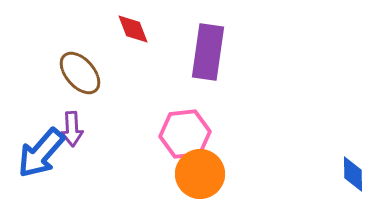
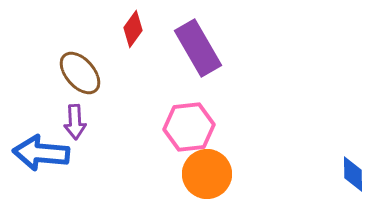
red diamond: rotated 57 degrees clockwise
purple rectangle: moved 10 px left, 4 px up; rotated 38 degrees counterclockwise
purple arrow: moved 3 px right, 7 px up
pink hexagon: moved 4 px right, 7 px up
blue arrow: rotated 54 degrees clockwise
orange circle: moved 7 px right
